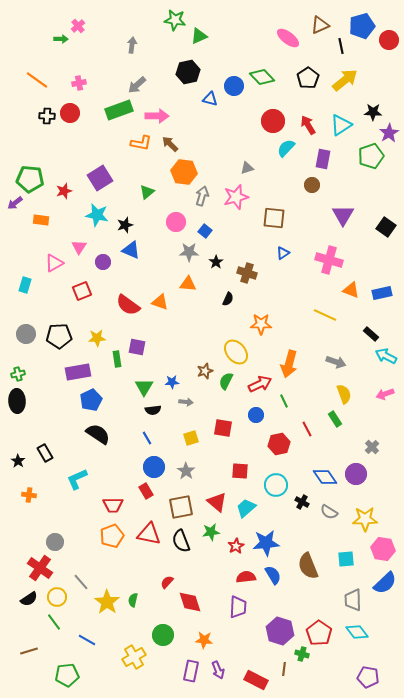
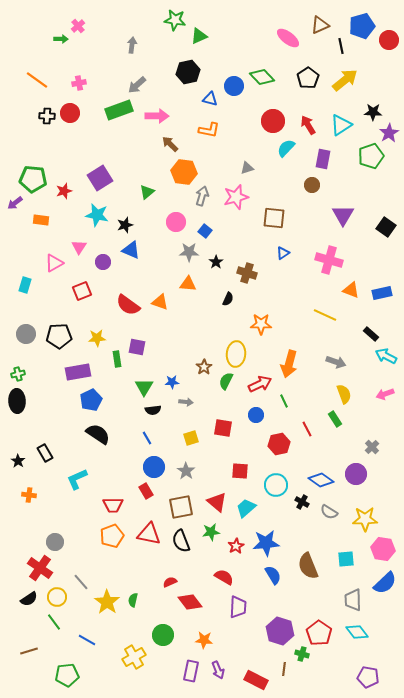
orange L-shape at (141, 143): moved 68 px right, 13 px up
green pentagon at (30, 179): moved 3 px right
yellow ellipse at (236, 352): moved 2 px down; rotated 45 degrees clockwise
brown star at (205, 371): moved 1 px left, 4 px up; rotated 14 degrees counterclockwise
blue diamond at (325, 477): moved 4 px left, 3 px down; rotated 20 degrees counterclockwise
red semicircle at (246, 577): moved 22 px left; rotated 36 degrees clockwise
red semicircle at (167, 582): moved 3 px right; rotated 24 degrees clockwise
red diamond at (190, 602): rotated 20 degrees counterclockwise
